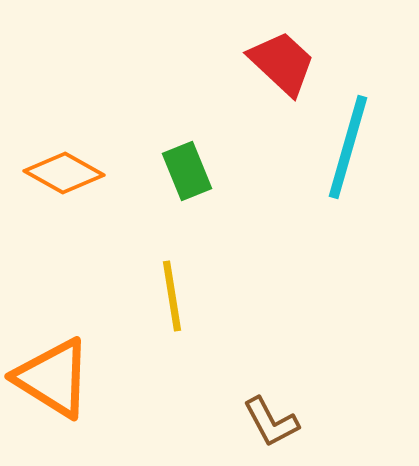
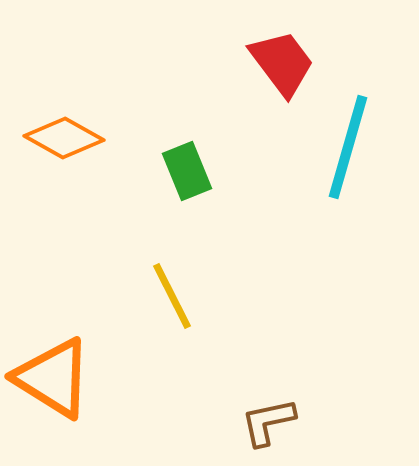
red trapezoid: rotated 10 degrees clockwise
orange diamond: moved 35 px up
yellow line: rotated 18 degrees counterclockwise
brown L-shape: moved 3 px left; rotated 106 degrees clockwise
